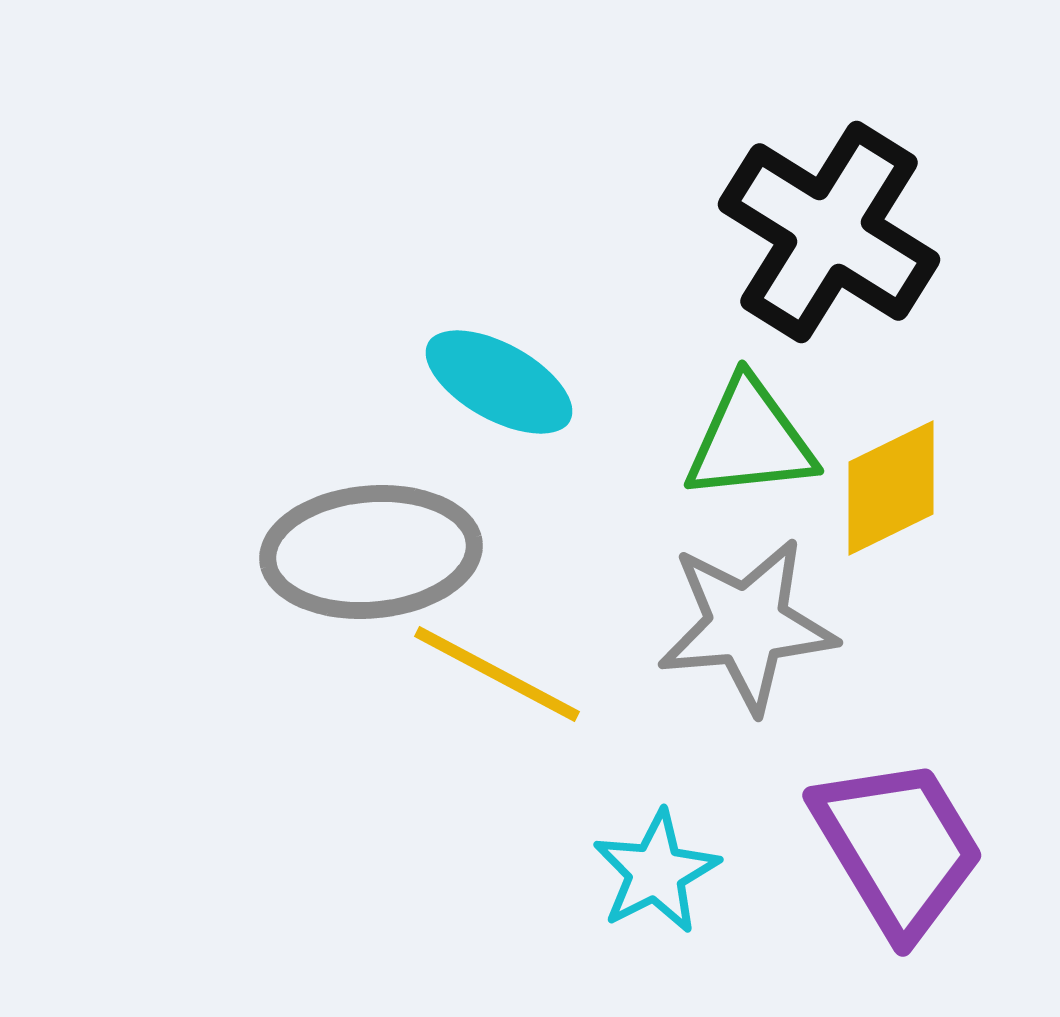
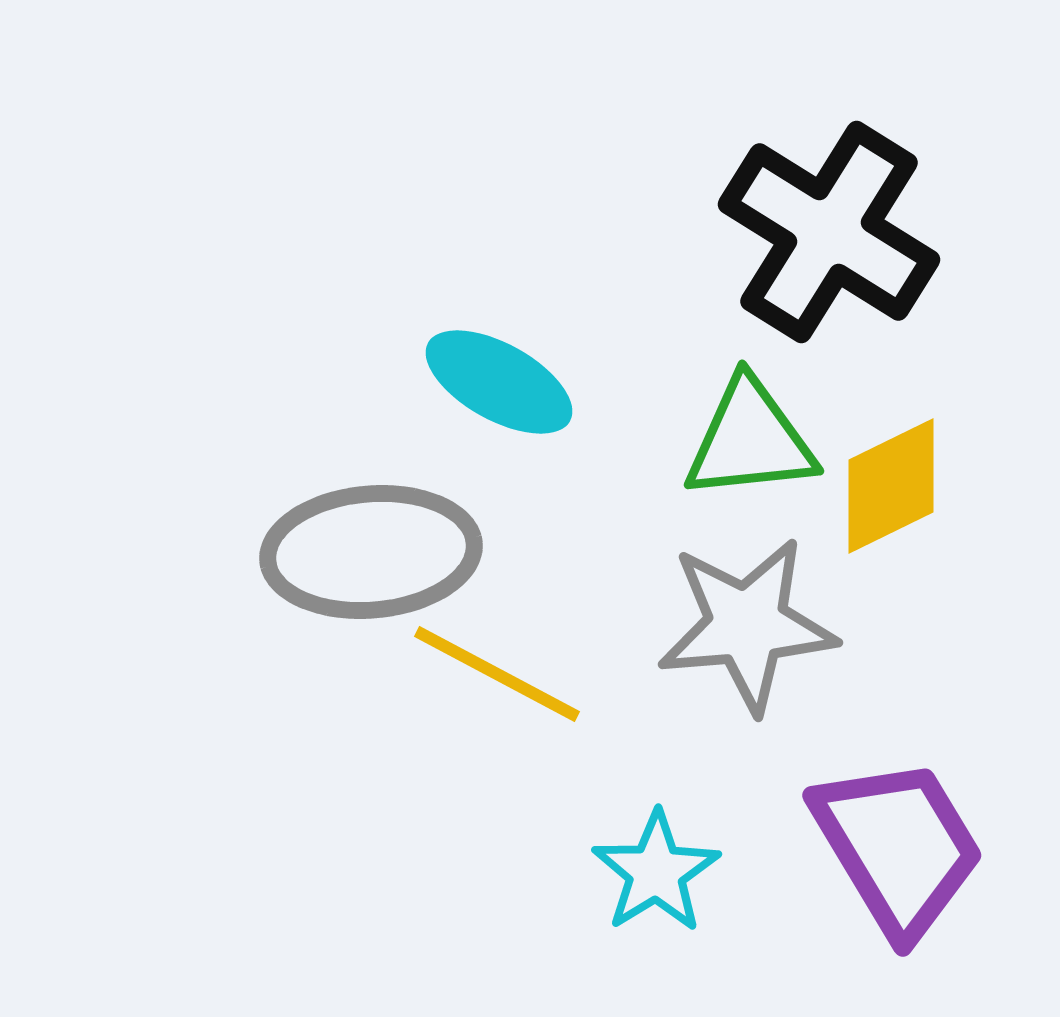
yellow diamond: moved 2 px up
cyan star: rotated 5 degrees counterclockwise
